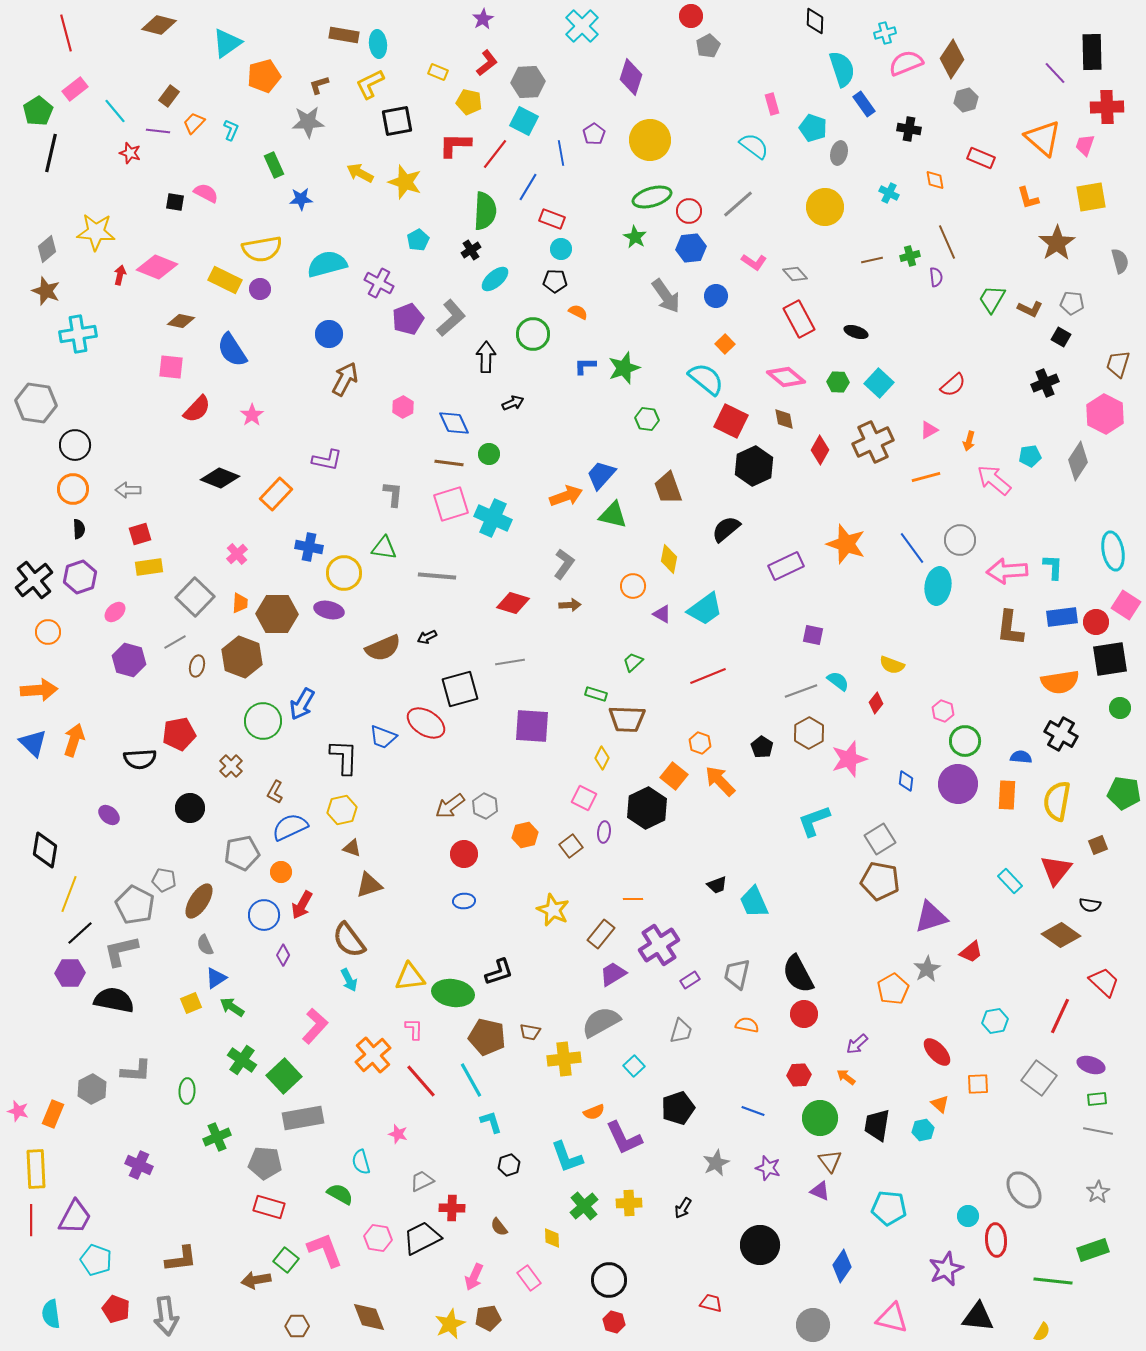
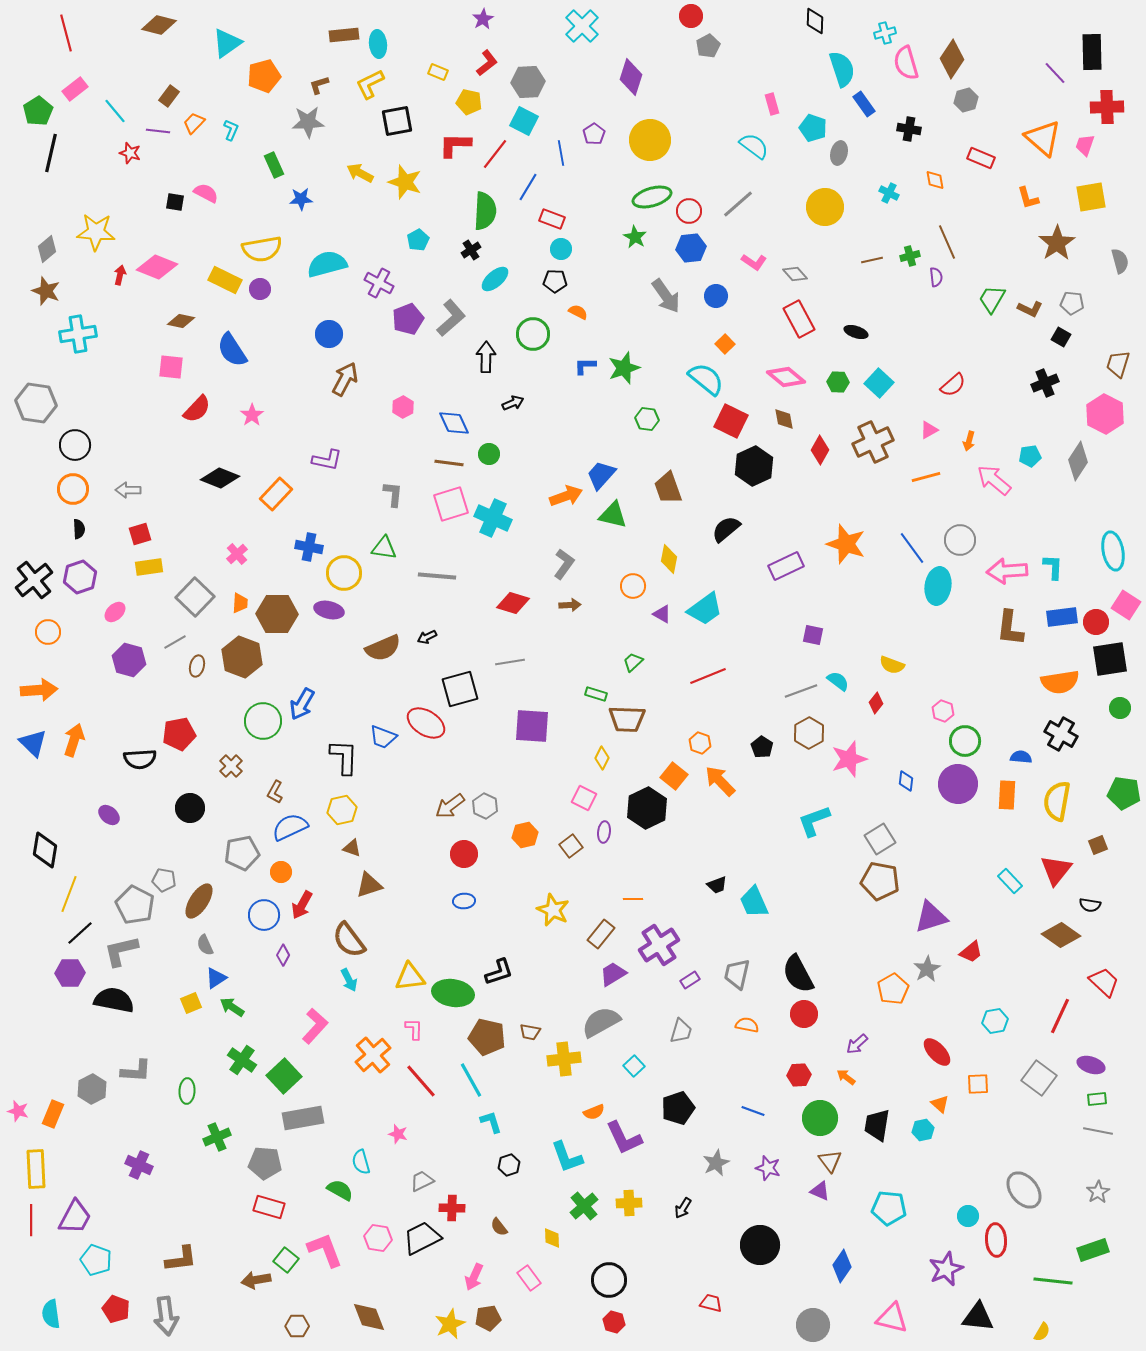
brown rectangle at (344, 35): rotated 16 degrees counterclockwise
pink semicircle at (906, 63): rotated 84 degrees counterclockwise
green semicircle at (340, 1194): moved 4 px up
